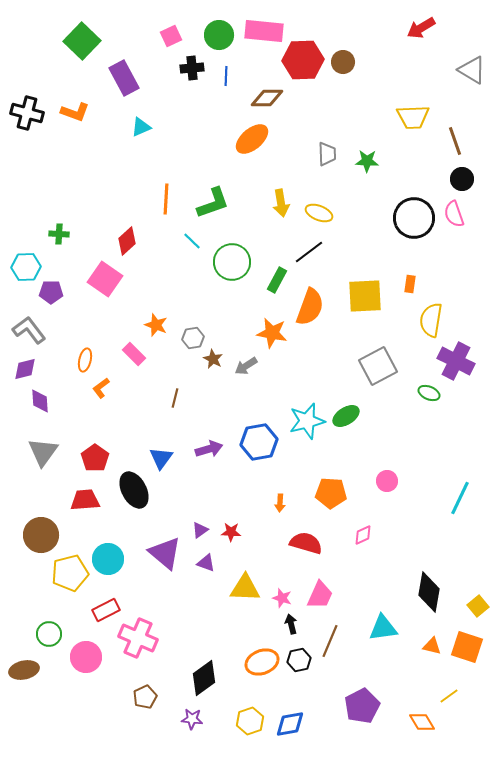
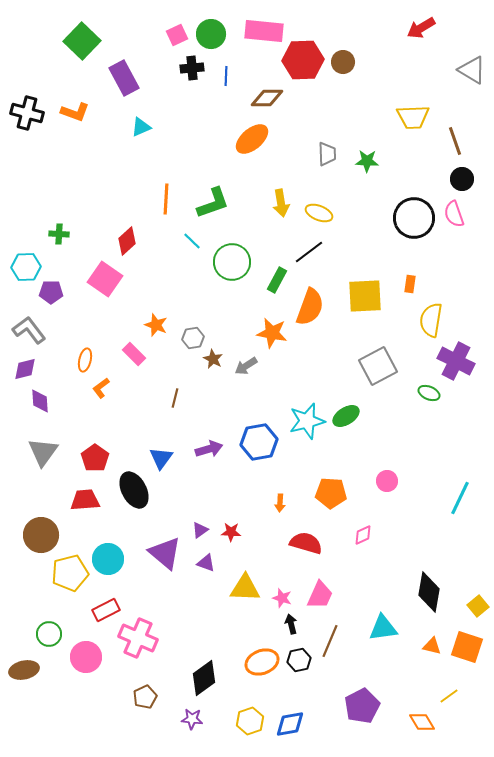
green circle at (219, 35): moved 8 px left, 1 px up
pink square at (171, 36): moved 6 px right, 1 px up
